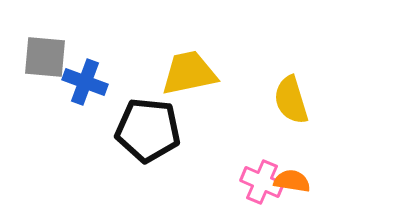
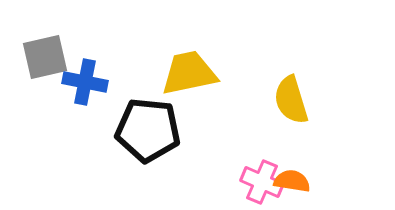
gray square: rotated 18 degrees counterclockwise
blue cross: rotated 9 degrees counterclockwise
